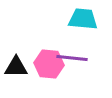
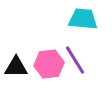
purple line: moved 3 px right, 2 px down; rotated 52 degrees clockwise
pink hexagon: rotated 12 degrees counterclockwise
